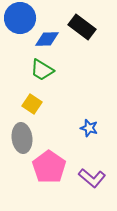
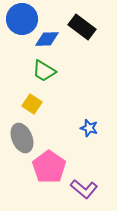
blue circle: moved 2 px right, 1 px down
green trapezoid: moved 2 px right, 1 px down
gray ellipse: rotated 16 degrees counterclockwise
purple L-shape: moved 8 px left, 11 px down
